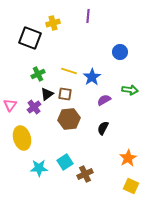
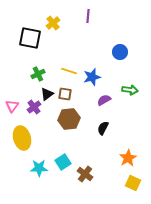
yellow cross: rotated 24 degrees counterclockwise
black square: rotated 10 degrees counterclockwise
blue star: rotated 18 degrees clockwise
pink triangle: moved 2 px right, 1 px down
cyan square: moved 2 px left
brown cross: rotated 28 degrees counterclockwise
yellow square: moved 2 px right, 3 px up
